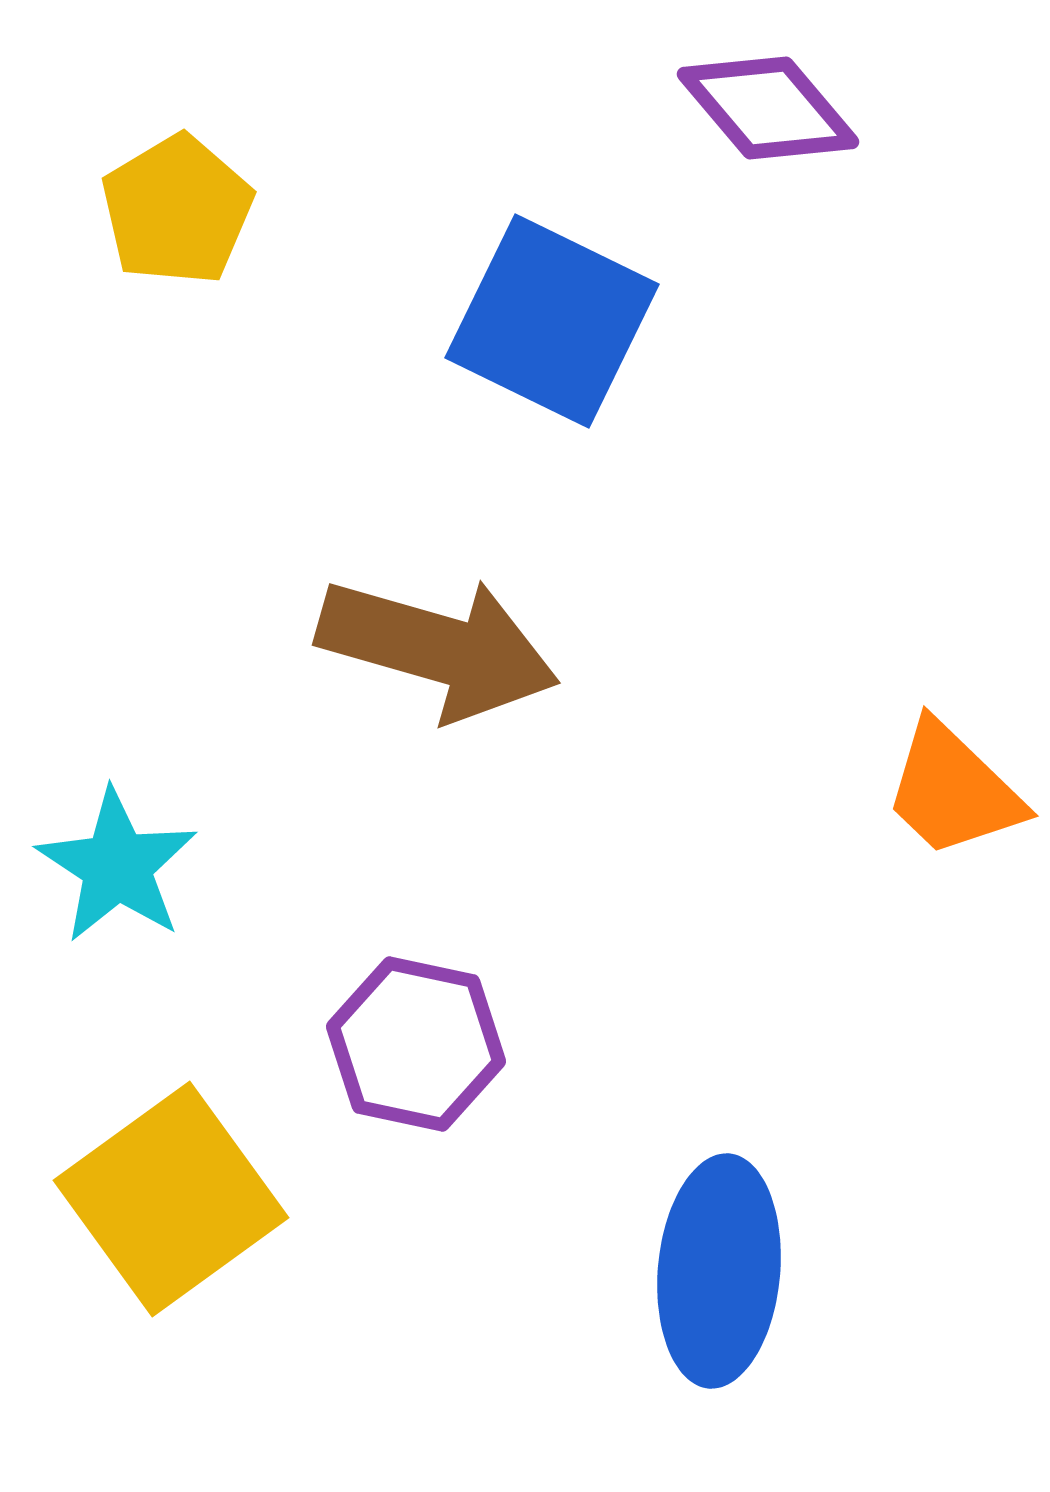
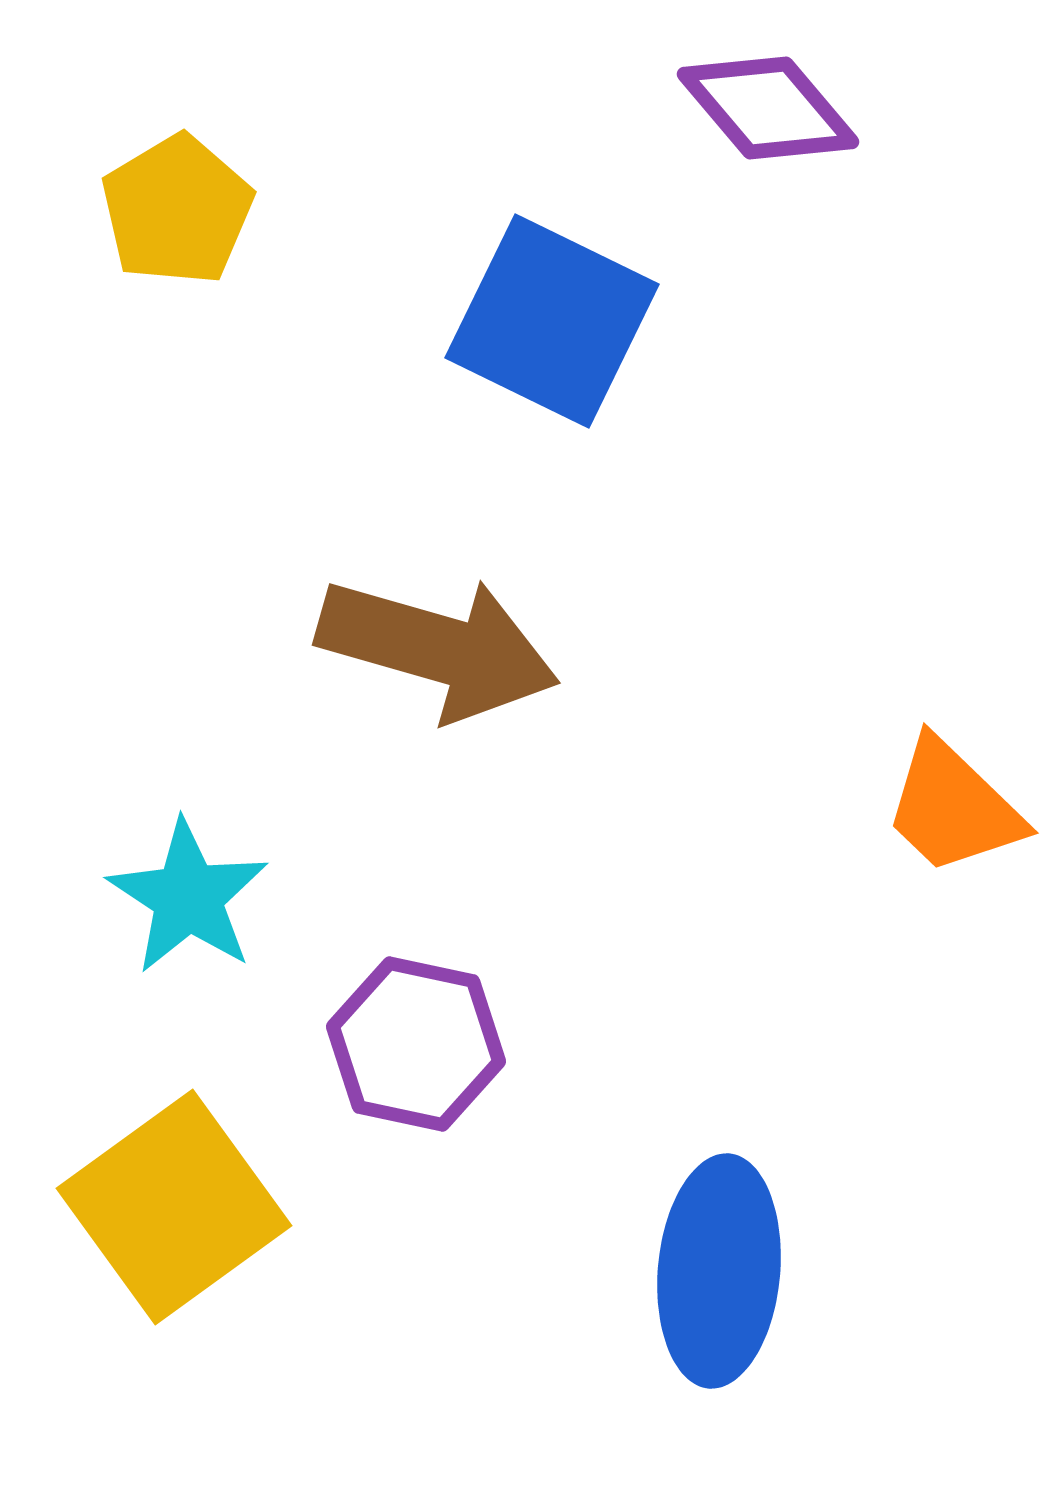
orange trapezoid: moved 17 px down
cyan star: moved 71 px right, 31 px down
yellow square: moved 3 px right, 8 px down
